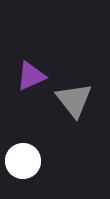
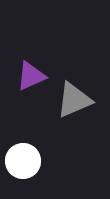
gray triangle: rotated 45 degrees clockwise
